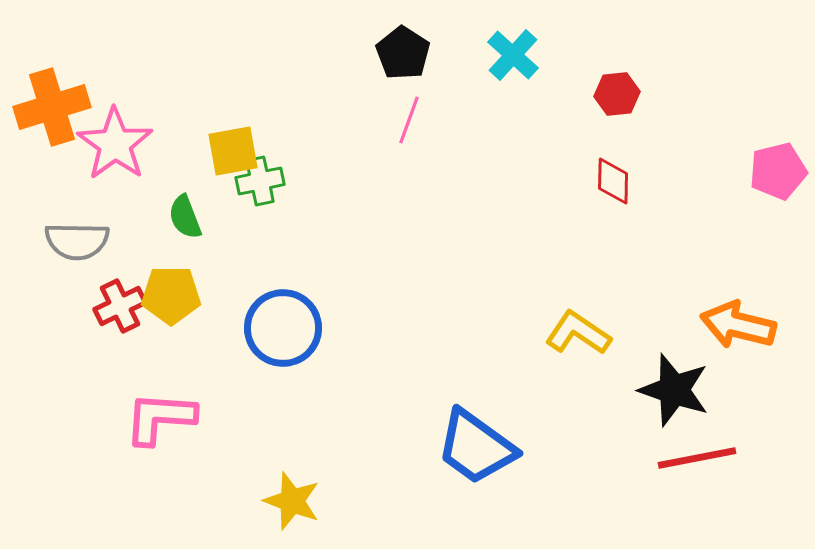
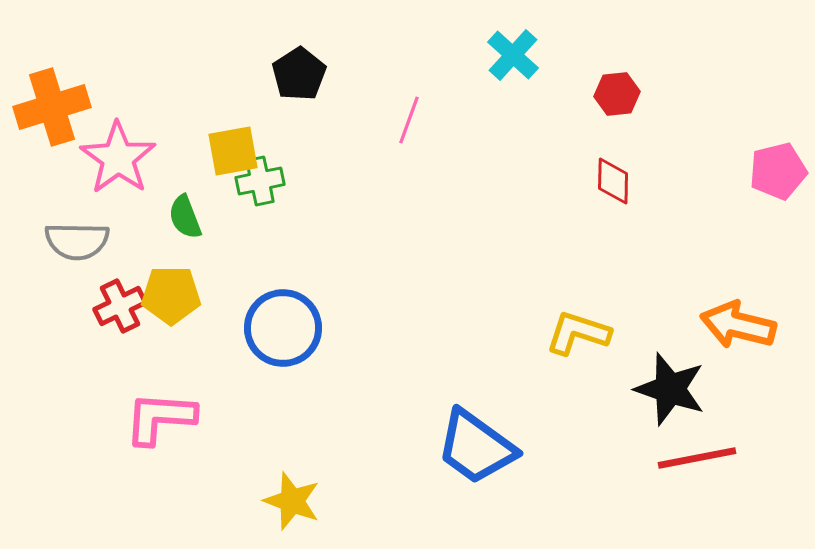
black pentagon: moved 104 px left, 21 px down; rotated 6 degrees clockwise
pink star: moved 3 px right, 14 px down
yellow L-shape: rotated 16 degrees counterclockwise
black star: moved 4 px left, 1 px up
